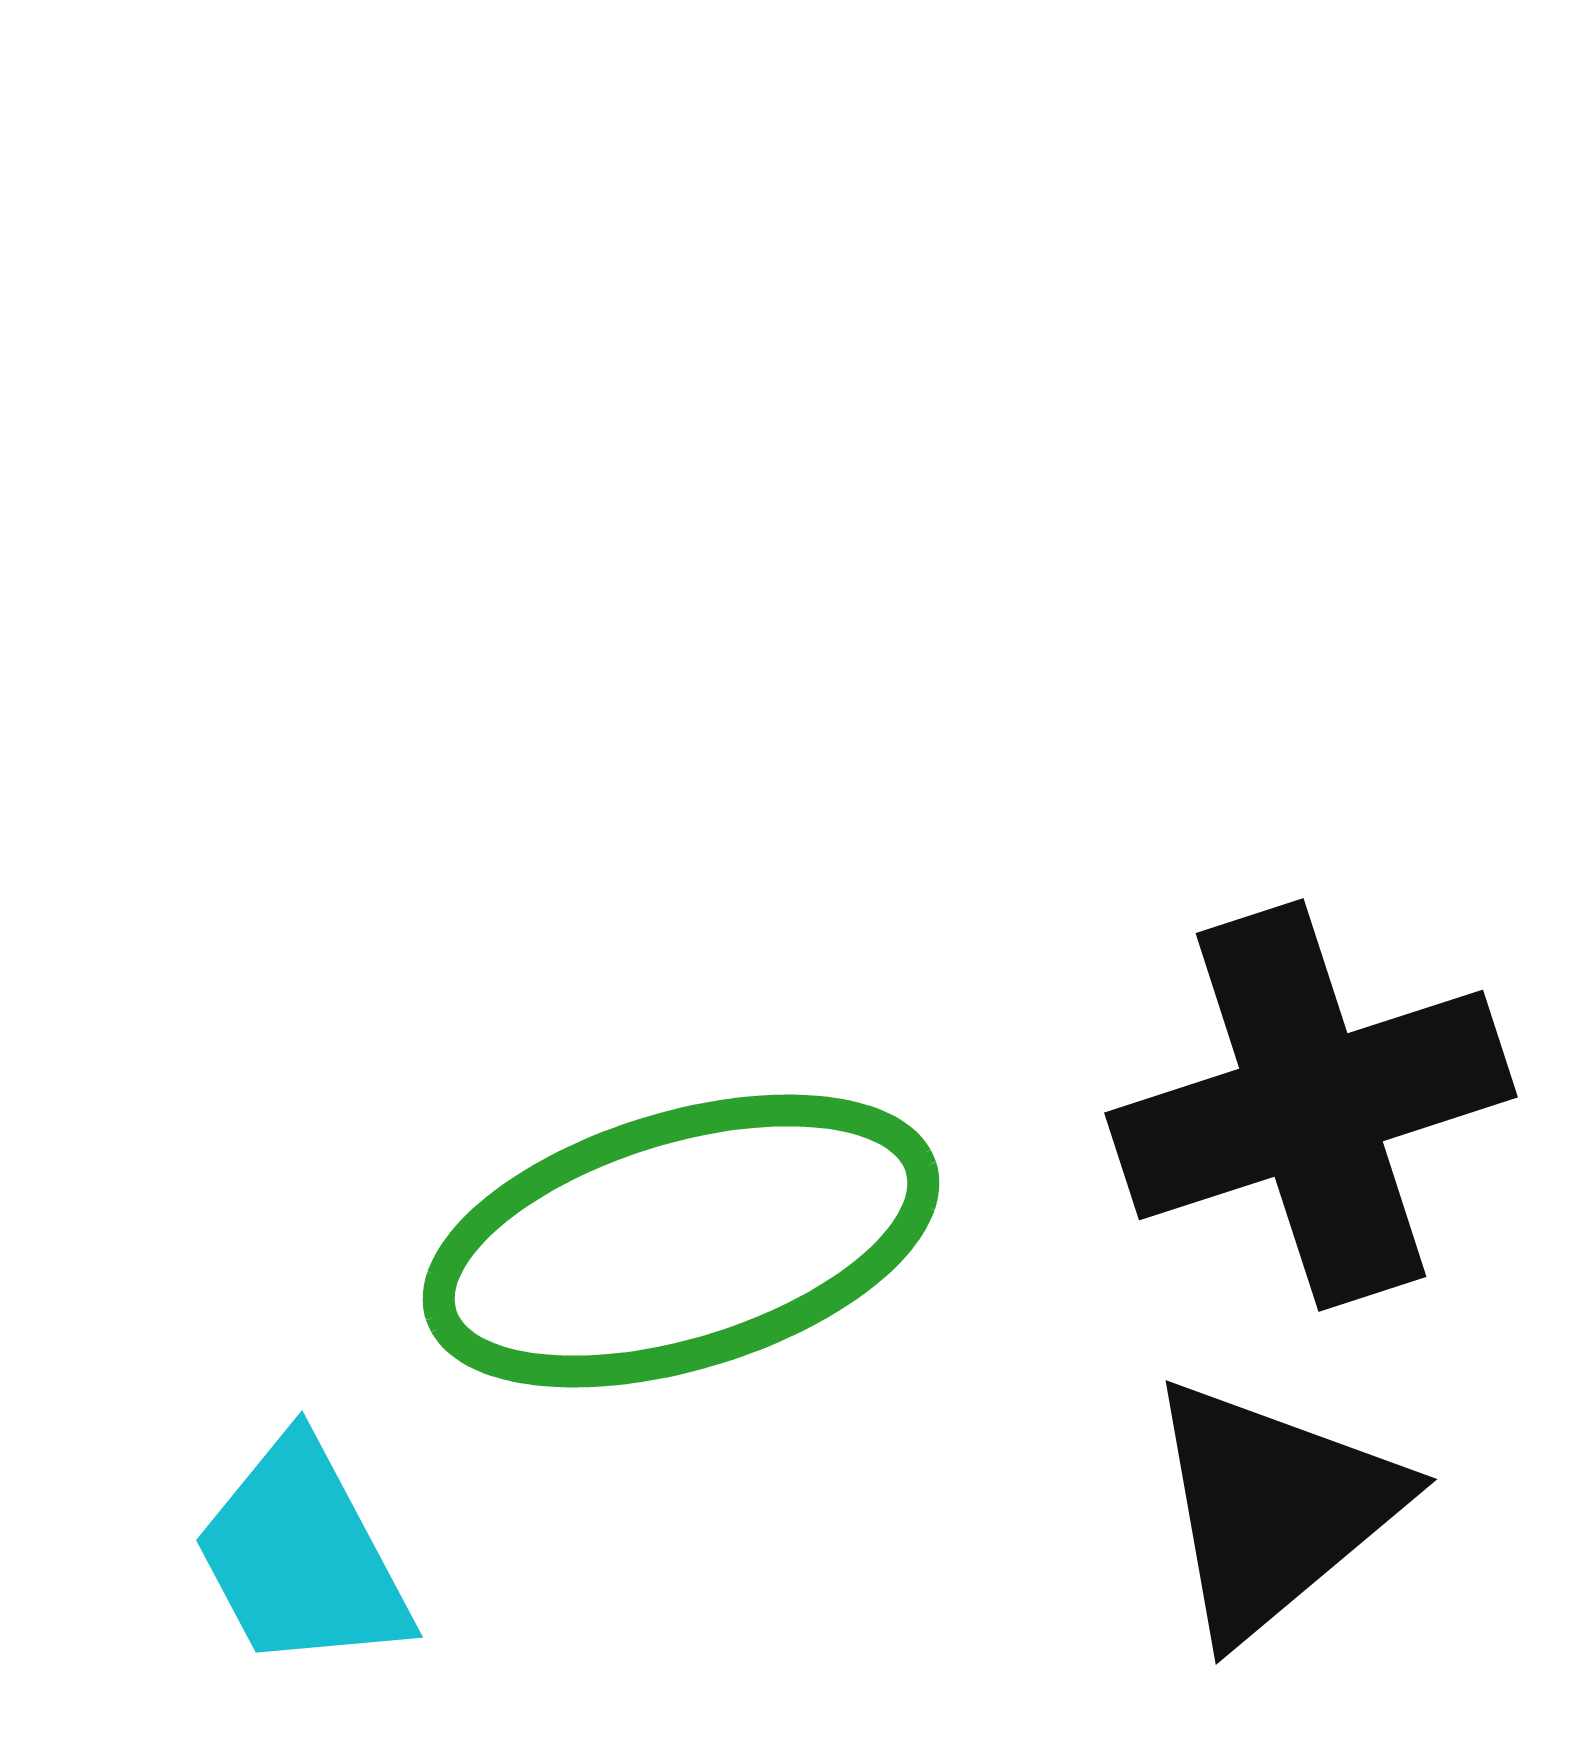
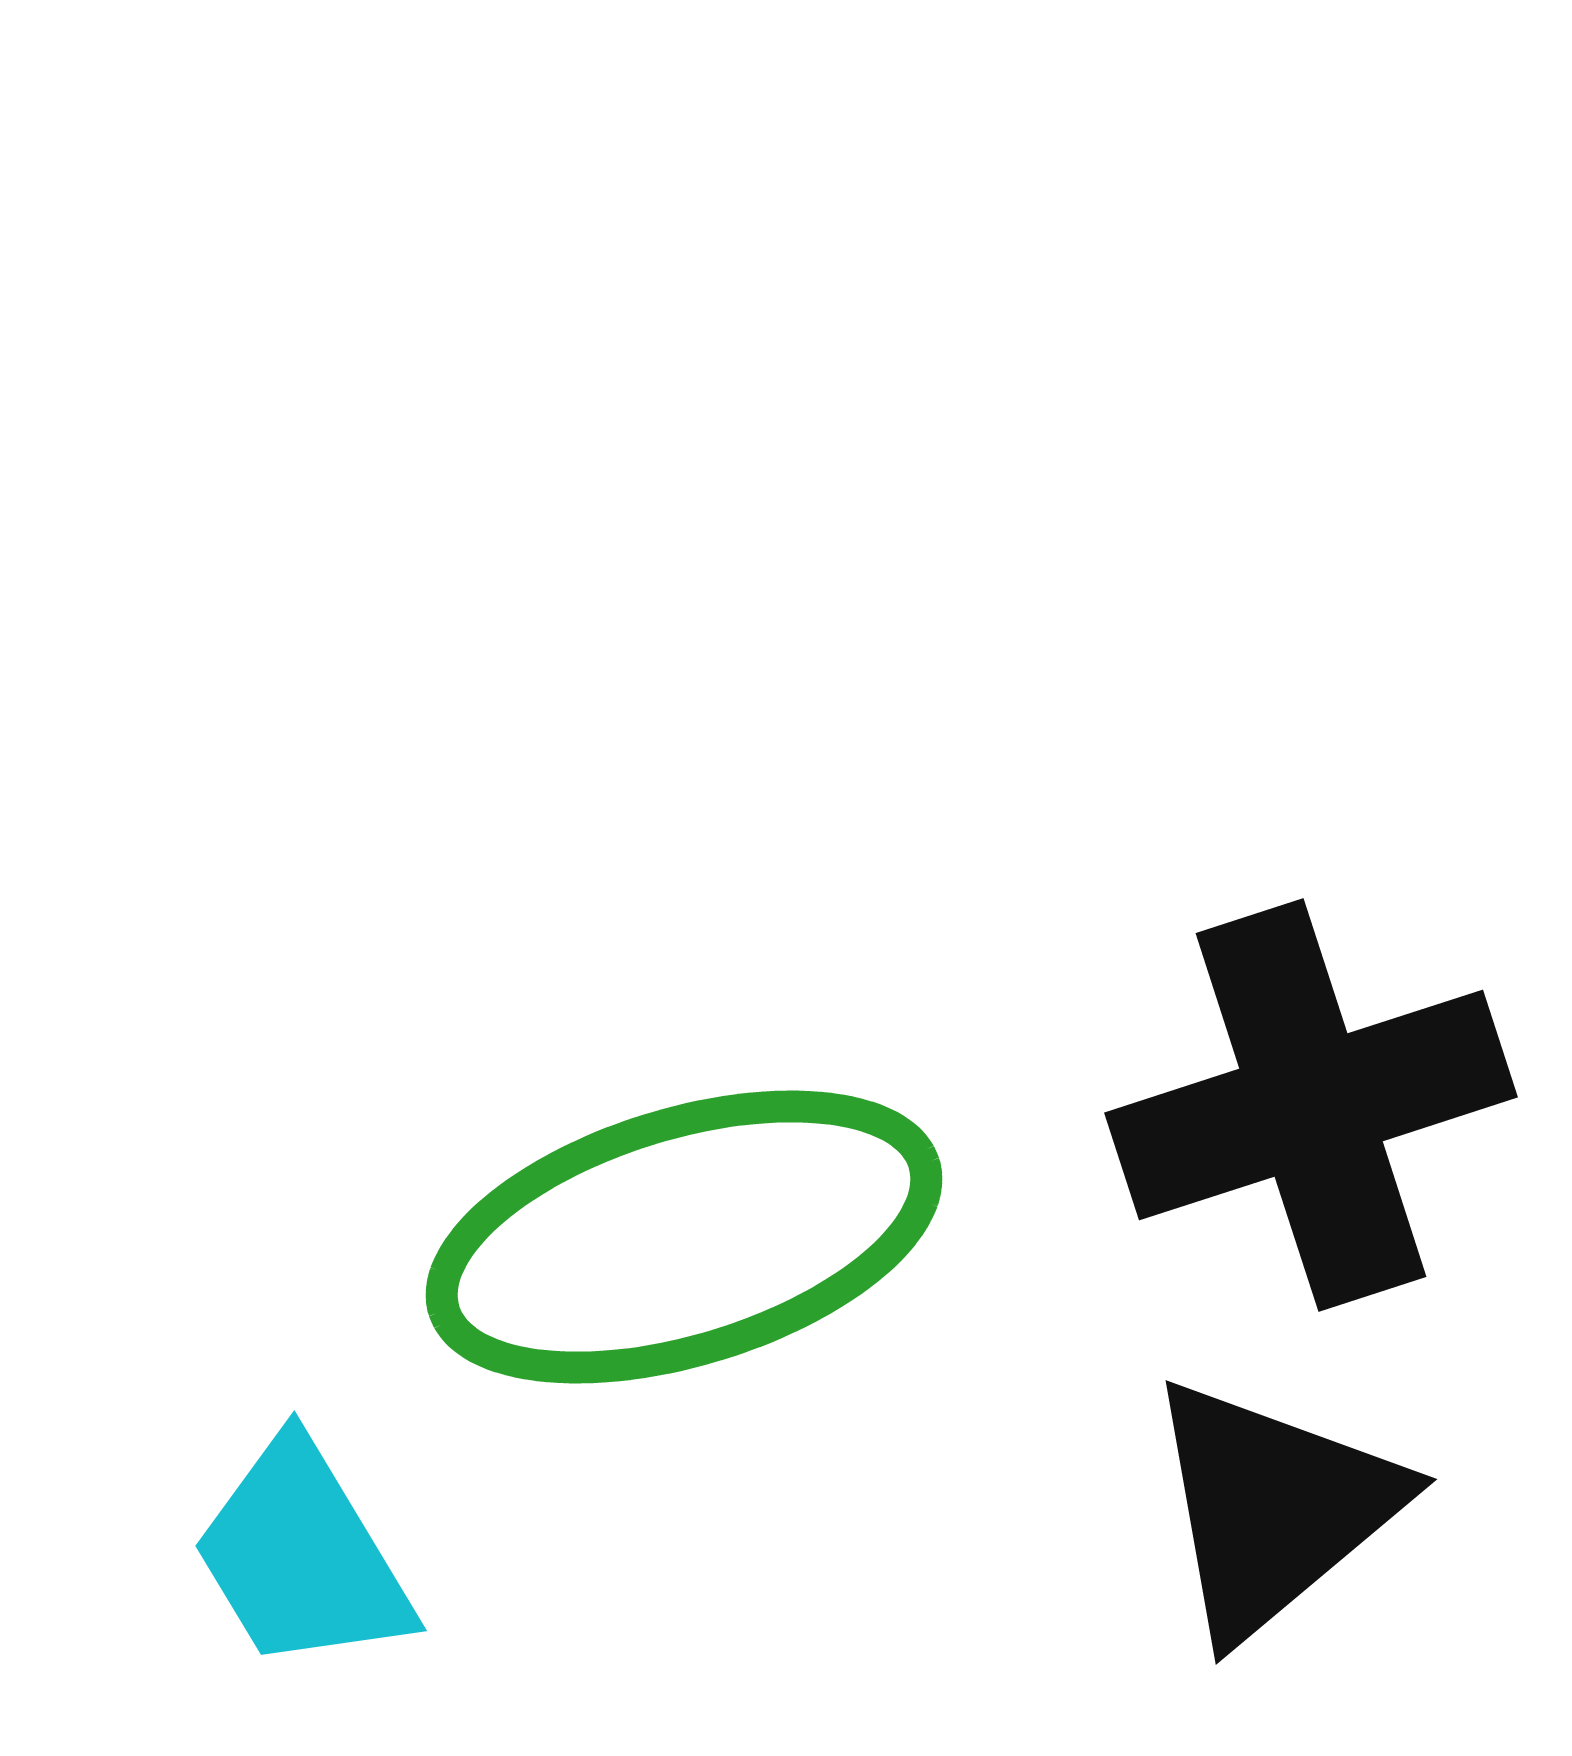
green ellipse: moved 3 px right, 4 px up
cyan trapezoid: rotated 3 degrees counterclockwise
